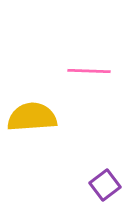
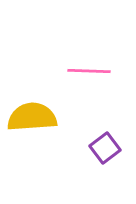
purple square: moved 37 px up
